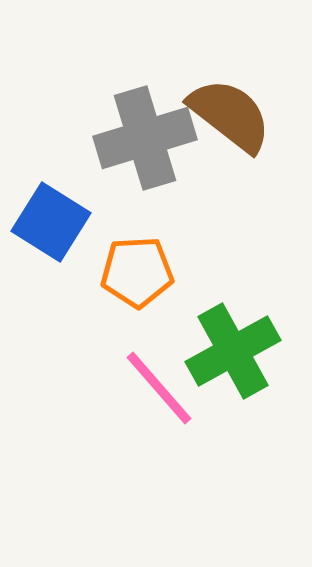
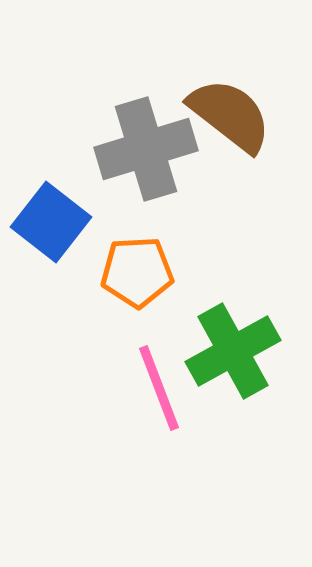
gray cross: moved 1 px right, 11 px down
blue square: rotated 6 degrees clockwise
pink line: rotated 20 degrees clockwise
